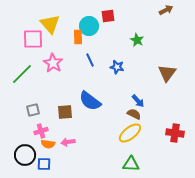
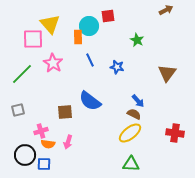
gray square: moved 15 px left
pink arrow: rotated 64 degrees counterclockwise
